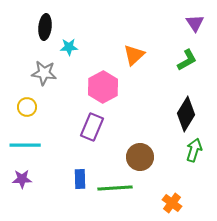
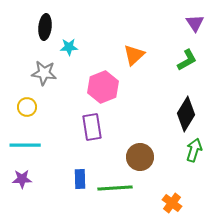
pink hexagon: rotated 8 degrees clockwise
purple rectangle: rotated 32 degrees counterclockwise
